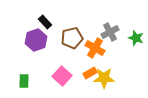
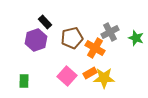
pink square: moved 5 px right
